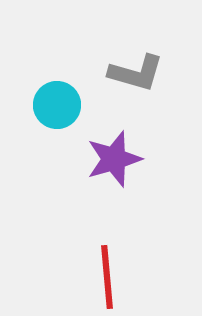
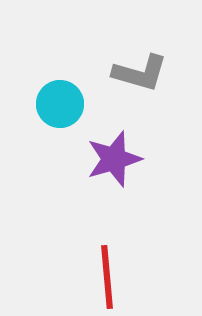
gray L-shape: moved 4 px right
cyan circle: moved 3 px right, 1 px up
